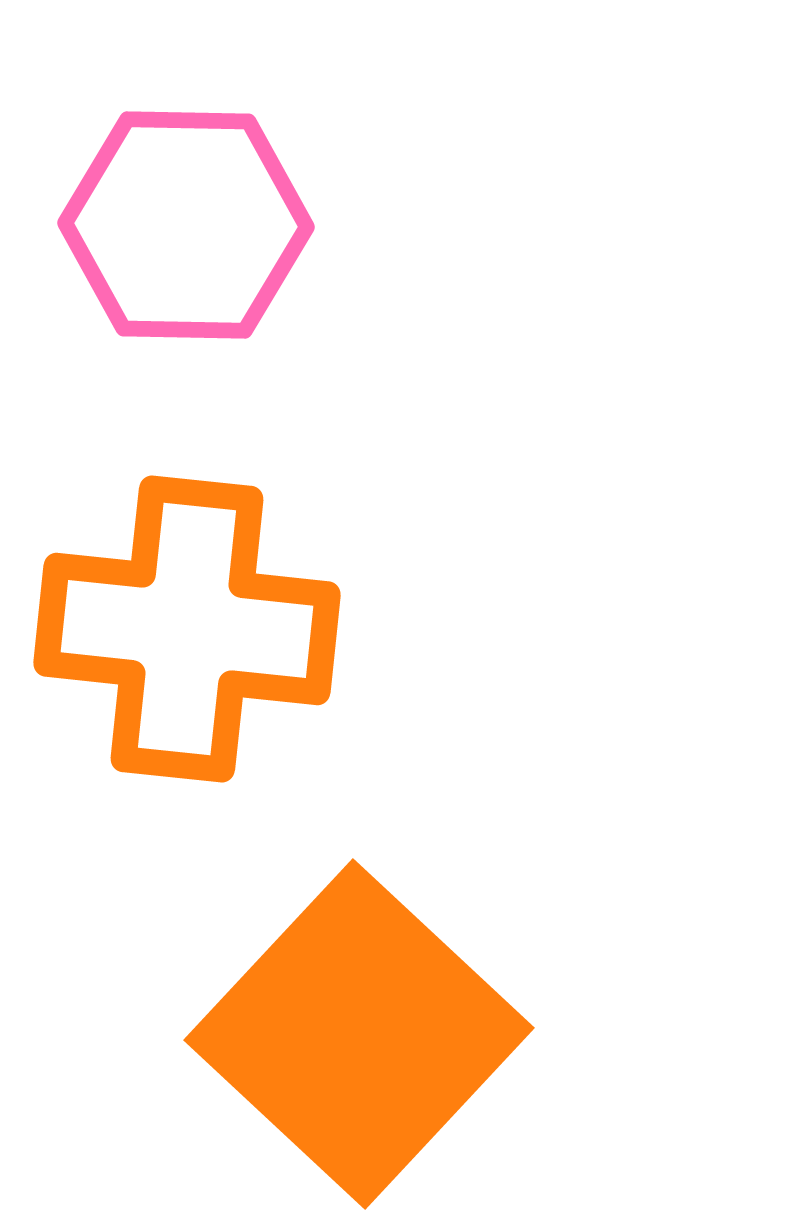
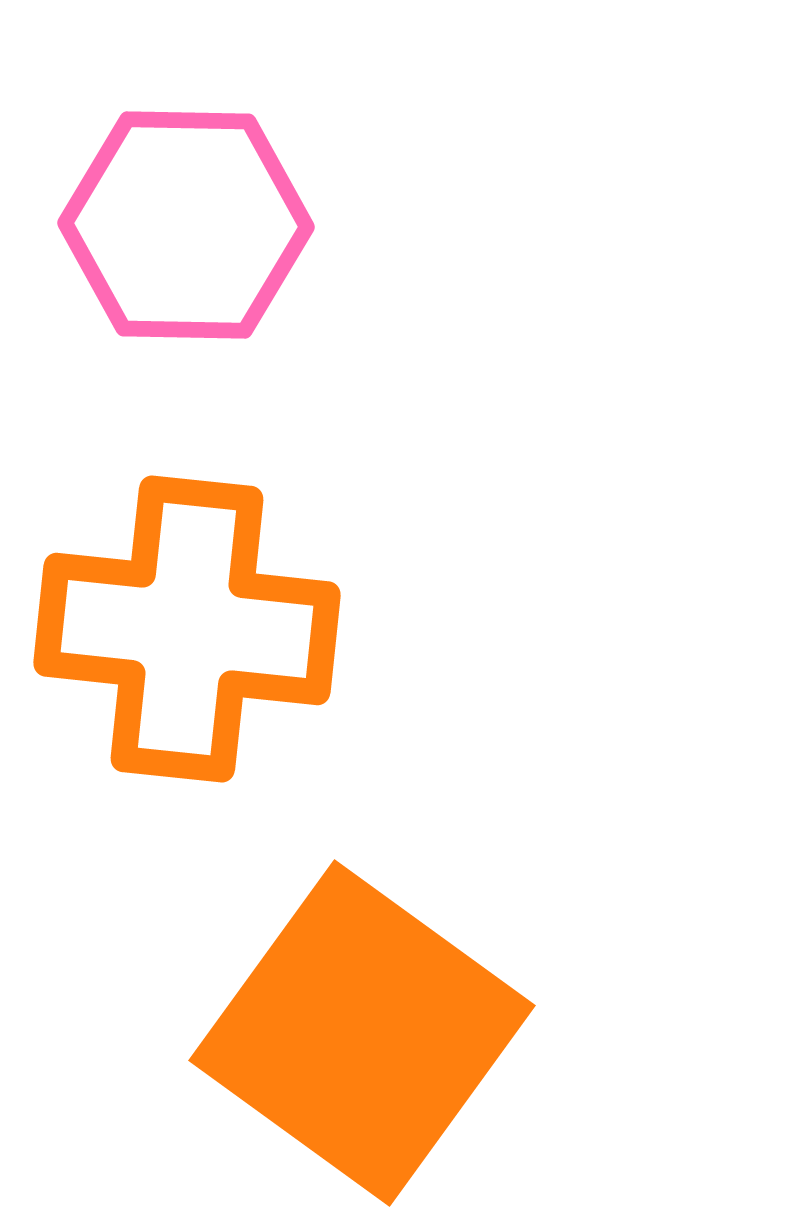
orange square: moved 3 px right, 1 px up; rotated 7 degrees counterclockwise
